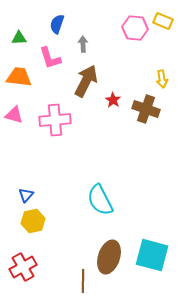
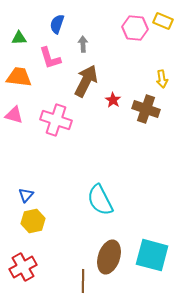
pink cross: moved 1 px right; rotated 24 degrees clockwise
